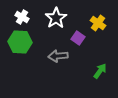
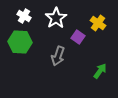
white cross: moved 2 px right, 1 px up
purple square: moved 1 px up
gray arrow: rotated 66 degrees counterclockwise
